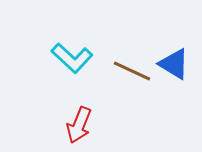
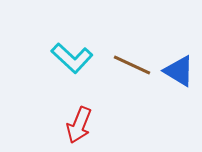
blue triangle: moved 5 px right, 7 px down
brown line: moved 6 px up
